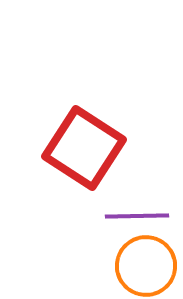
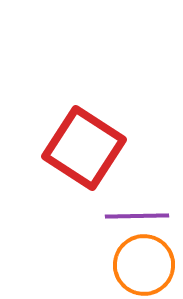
orange circle: moved 2 px left, 1 px up
